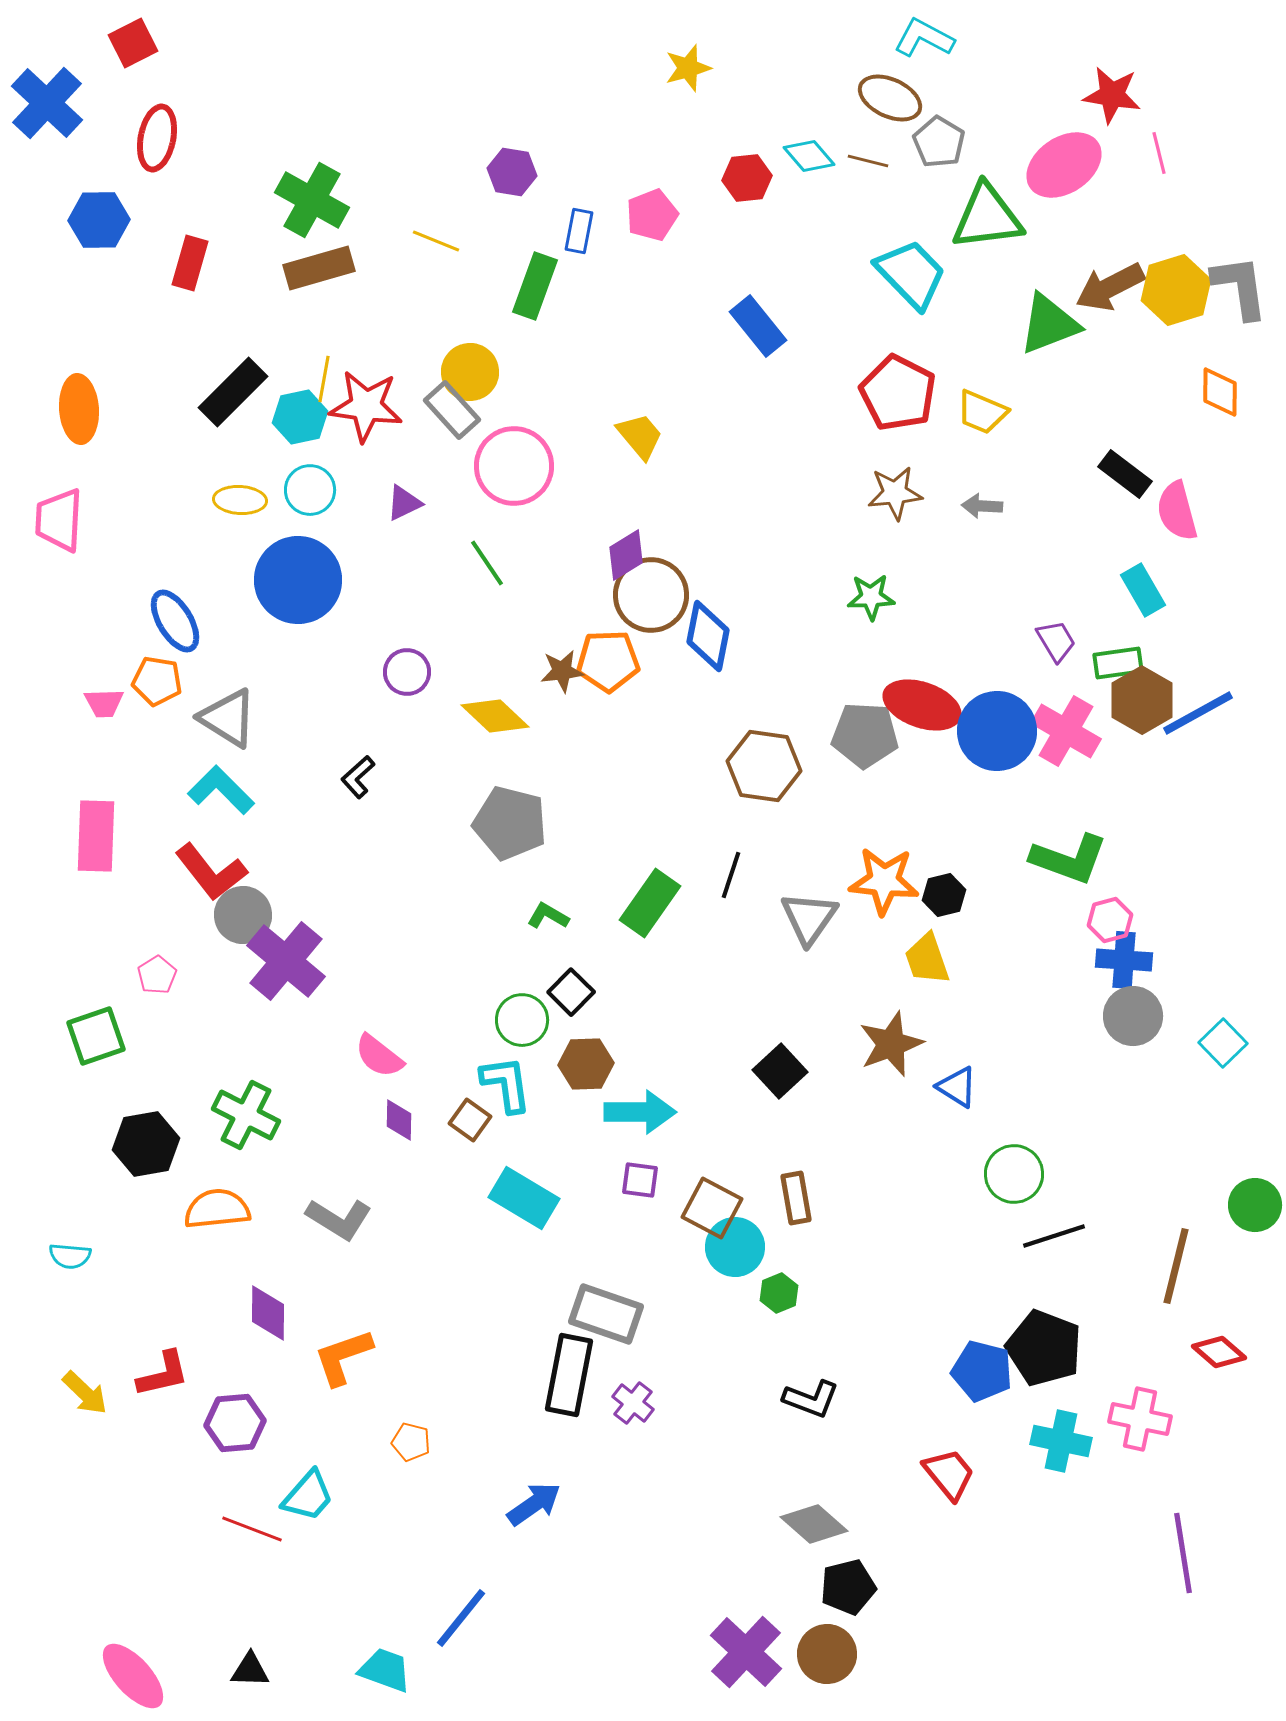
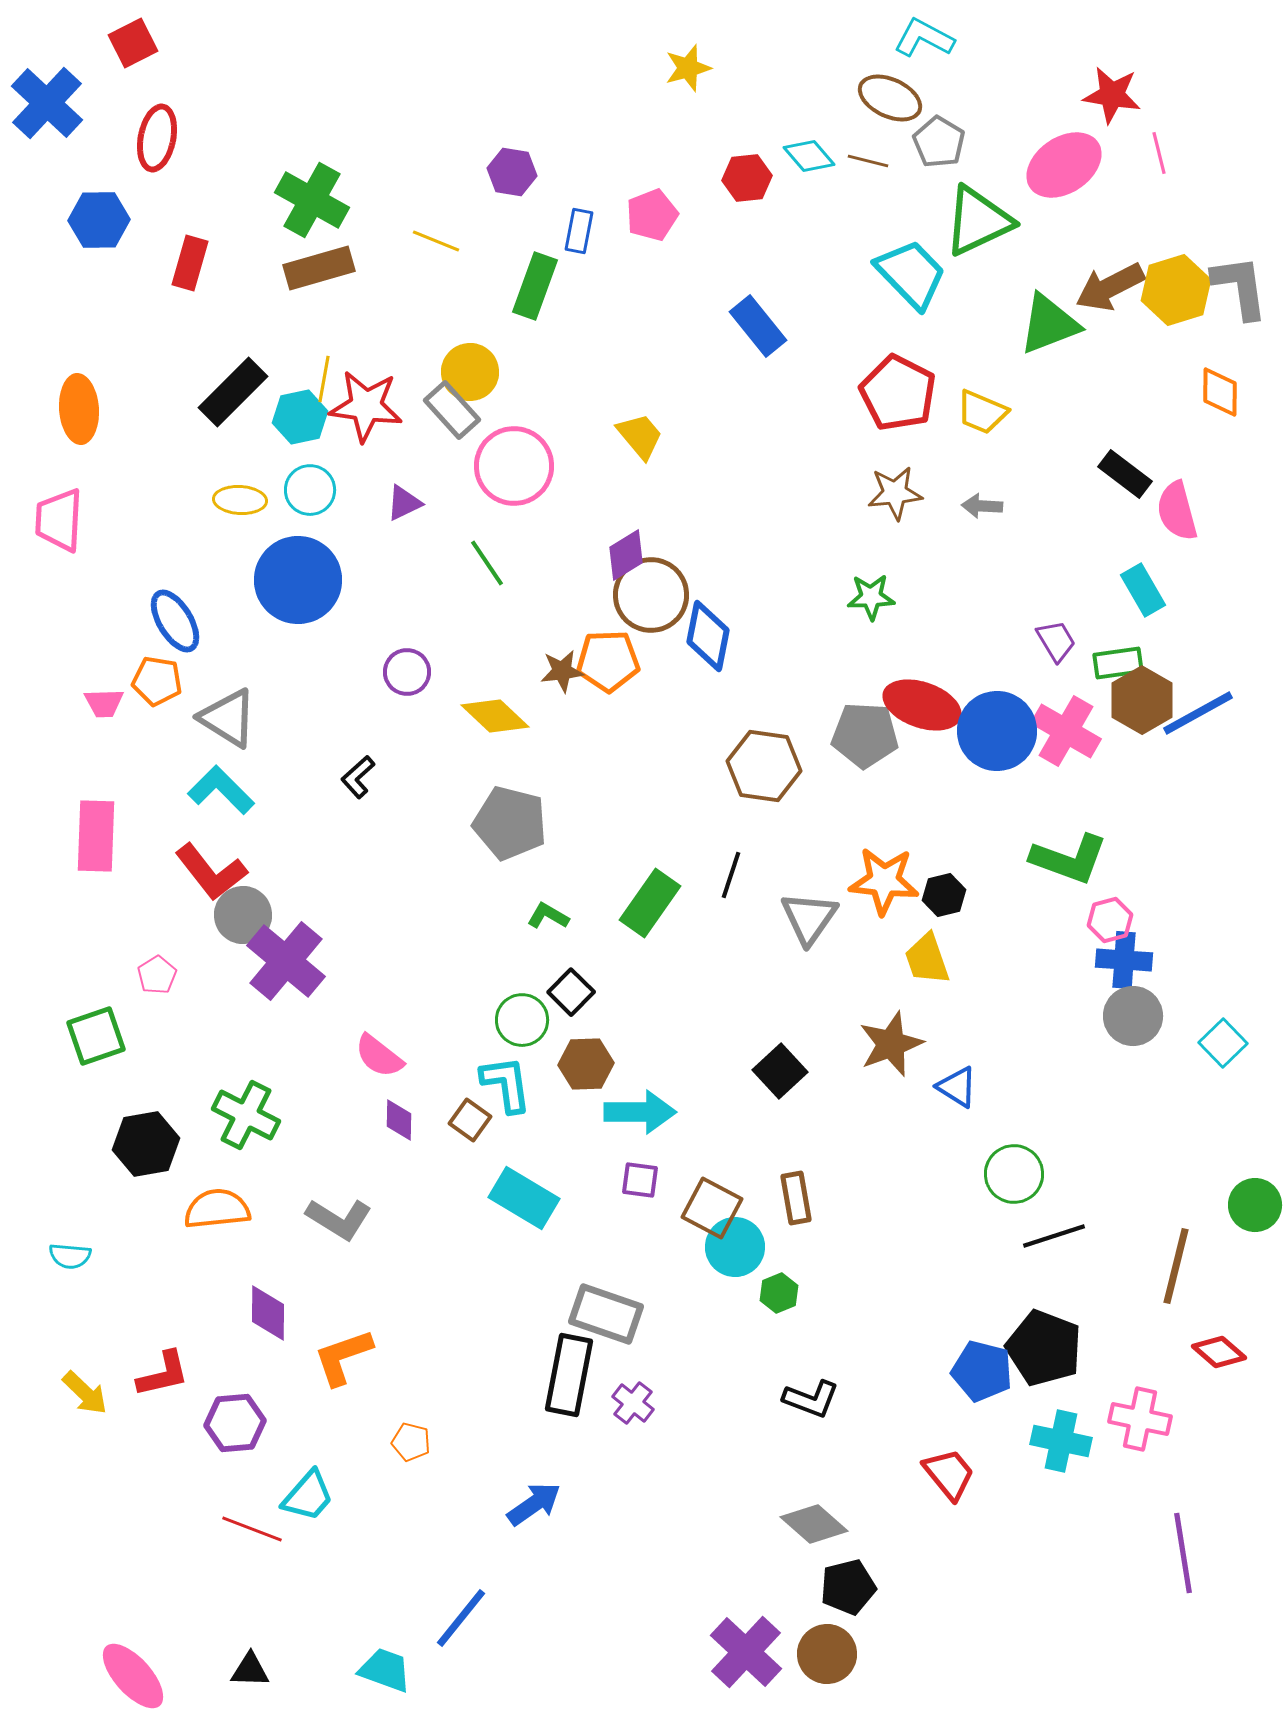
green triangle at (987, 217): moved 9 px left, 4 px down; rotated 18 degrees counterclockwise
